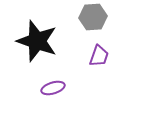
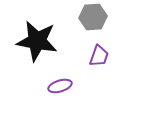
black star: rotated 9 degrees counterclockwise
purple ellipse: moved 7 px right, 2 px up
